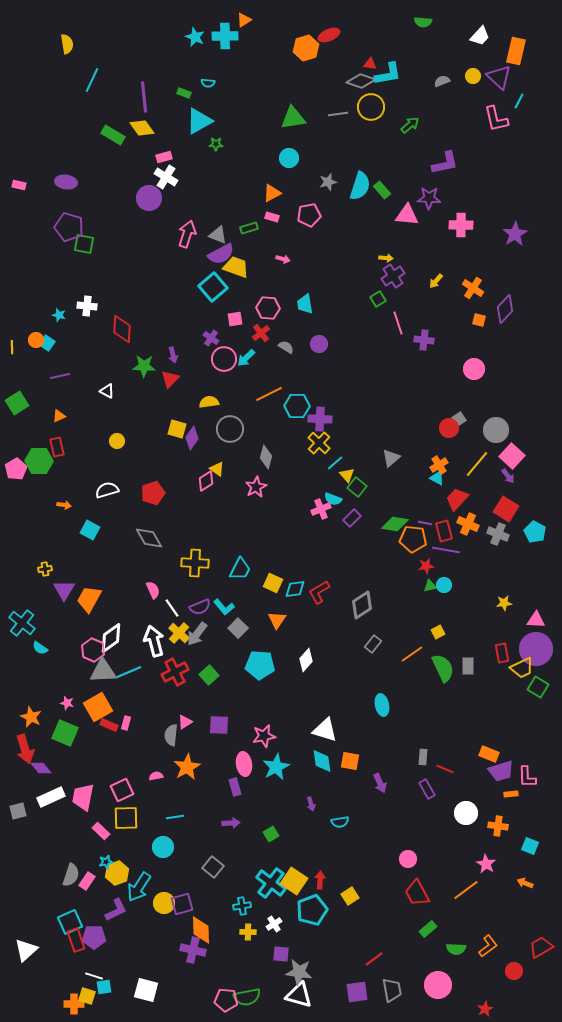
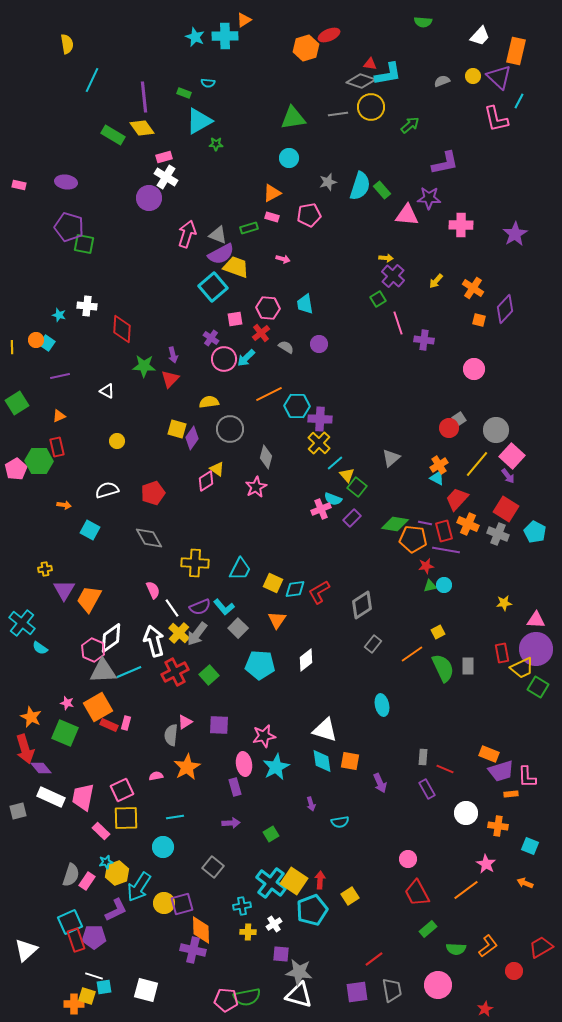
purple cross at (393, 276): rotated 15 degrees counterclockwise
white diamond at (306, 660): rotated 10 degrees clockwise
white rectangle at (51, 797): rotated 48 degrees clockwise
